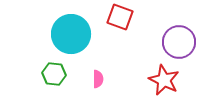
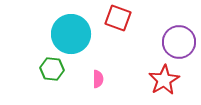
red square: moved 2 px left, 1 px down
green hexagon: moved 2 px left, 5 px up
red star: rotated 16 degrees clockwise
